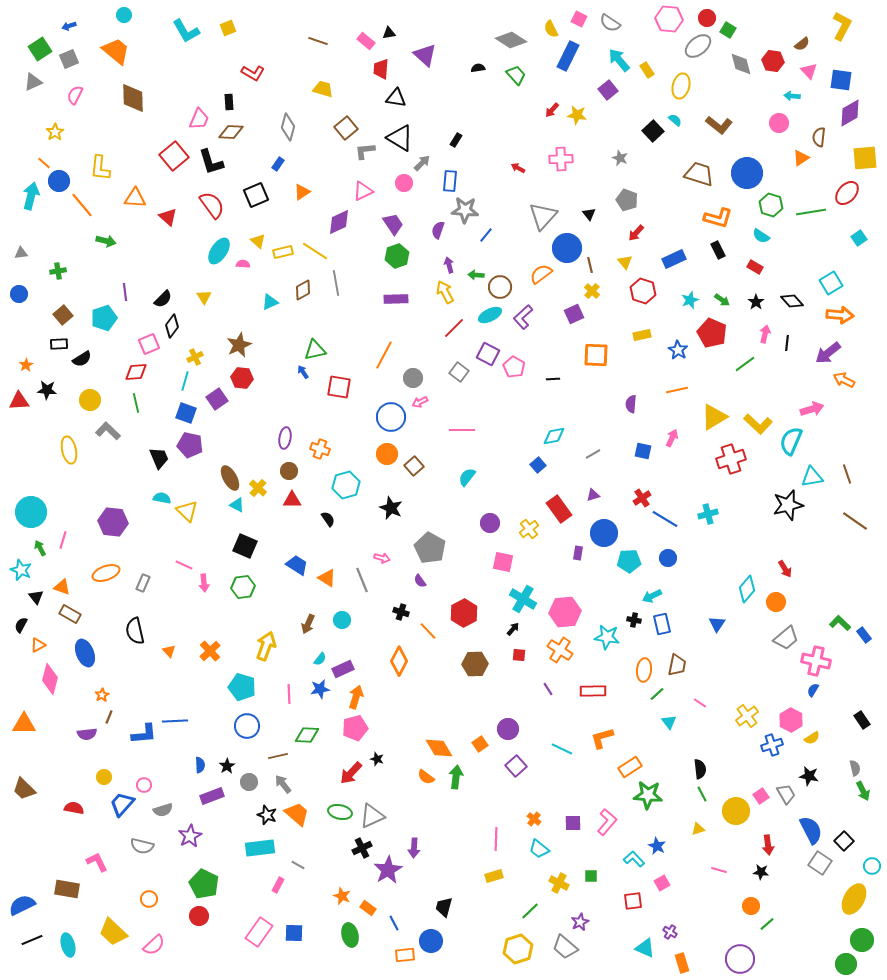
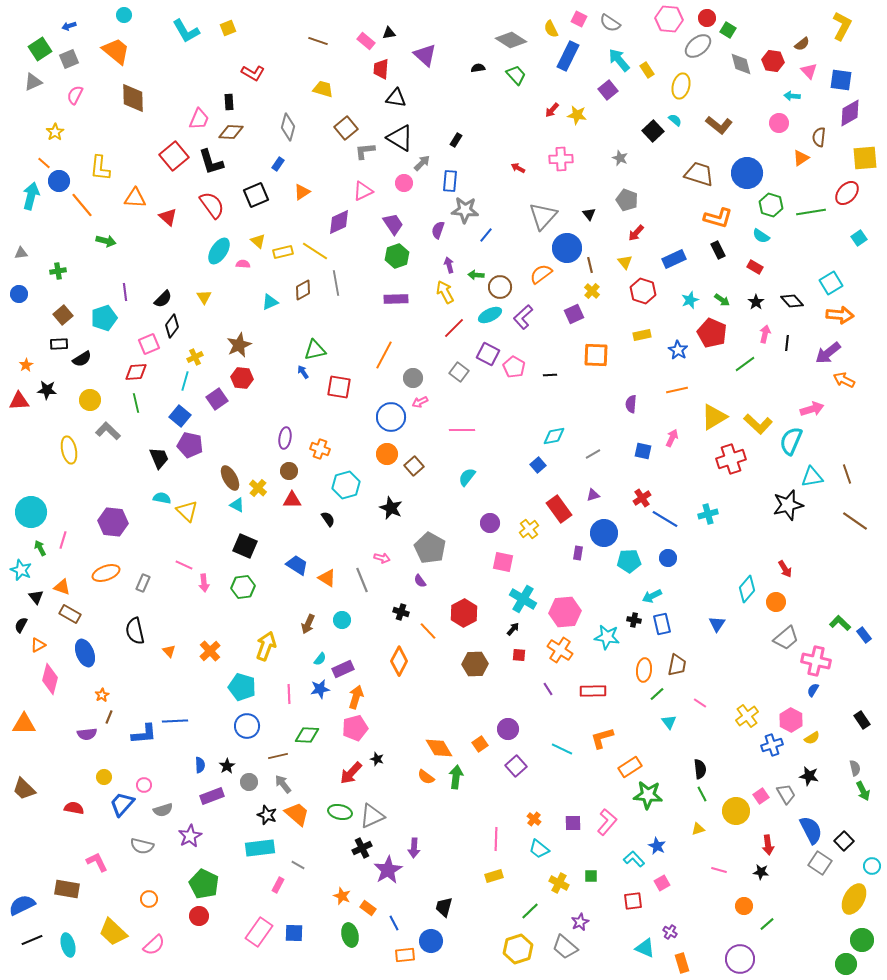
black line at (553, 379): moved 3 px left, 4 px up
blue square at (186, 413): moved 6 px left, 3 px down; rotated 20 degrees clockwise
orange circle at (751, 906): moved 7 px left
